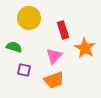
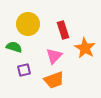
yellow circle: moved 1 px left, 6 px down
purple square: rotated 24 degrees counterclockwise
